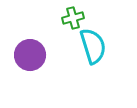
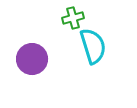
purple circle: moved 2 px right, 4 px down
